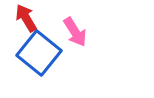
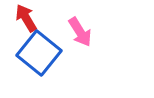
pink arrow: moved 5 px right
